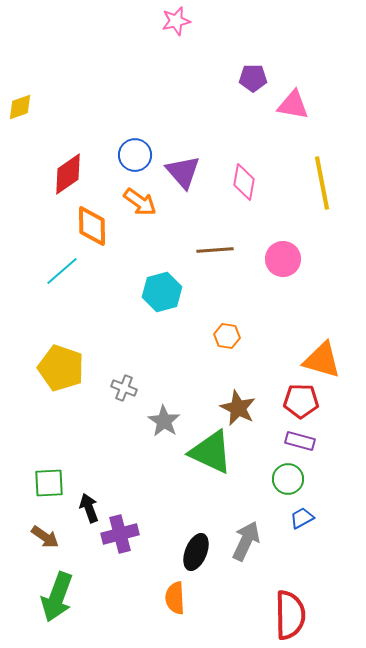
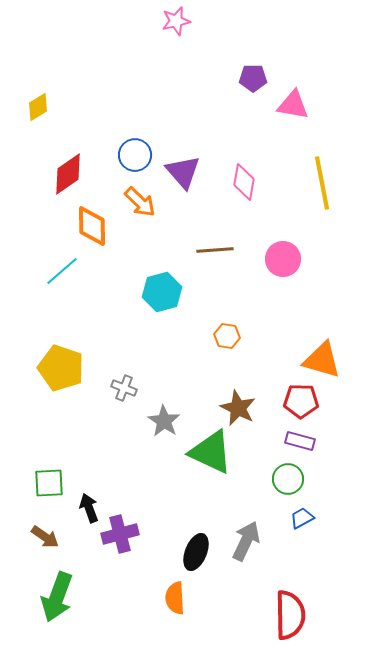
yellow diamond: moved 18 px right; rotated 12 degrees counterclockwise
orange arrow: rotated 8 degrees clockwise
